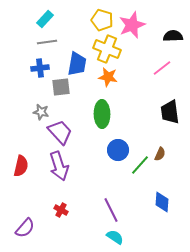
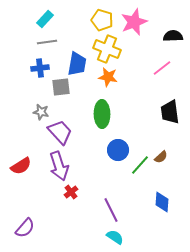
pink star: moved 2 px right, 3 px up
brown semicircle: moved 1 px right, 3 px down; rotated 24 degrees clockwise
red semicircle: rotated 45 degrees clockwise
red cross: moved 10 px right, 18 px up; rotated 24 degrees clockwise
